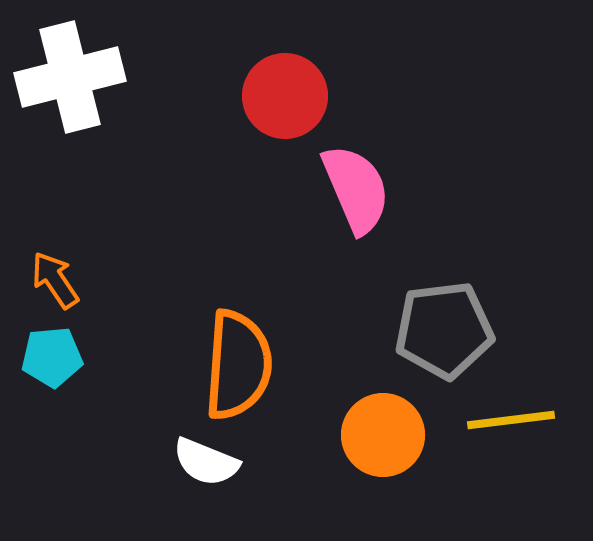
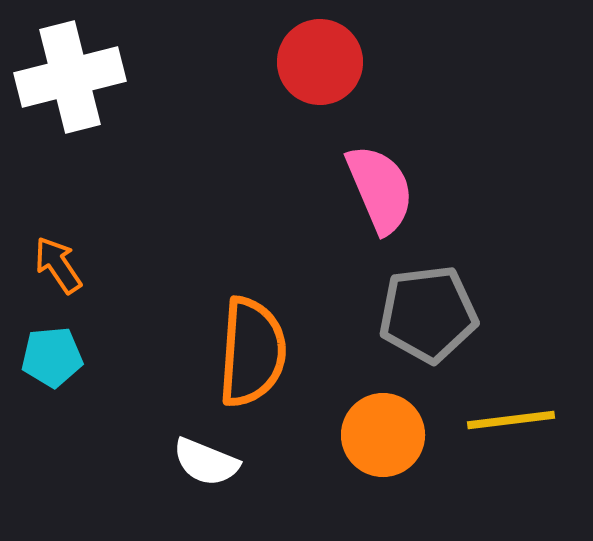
red circle: moved 35 px right, 34 px up
pink semicircle: moved 24 px right
orange arrow: moved 3 px right, 15 px up
gray pentagon: moved 16 px left, 16 px up
orange semicircle: moved 14 px right, 13 px up
